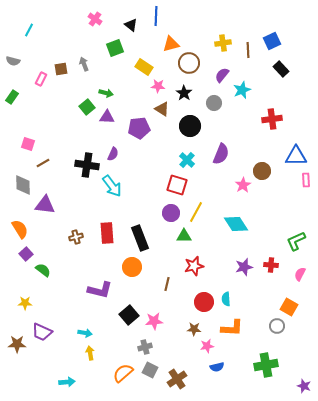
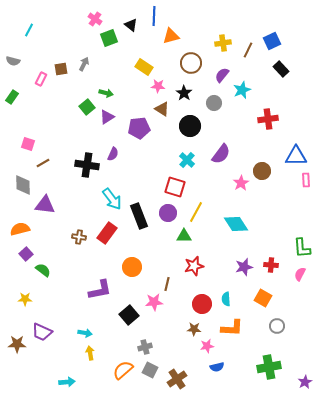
blue line at (156, 16): moved 2 px left
orange triangle at (171, 44): moved 8 px up
green square at (115, 48): moved 6 px left, 10 px up
brown line at (248, 50): rotated 28 degrees clockwise
brown circle at (189, 63): moved 2 px right
gray arrow at (84, 64): rotated 48 degrees clockwise
purple triangle at (107, 117): rotated 35 degrees counterclockwise
red cross at (272, 119): moved 4 px left
purple semicircle at (221, 154): rotated 15 degrees clockwise
red square at (177, 185): moved 2 px left, 2 px down
pink star at (243, 185): moved 2 px left, 2 px up
cyan arrow at (112, 186): moved 13 px down
purple circle at (171, 213): moved 3 px left
orange semicircle at (20, 229): rotated 72 degrees counterclockwise
red rectangle at (107, 233): rotated 40 degrees clockwise
brown cross at (76, 237): moved 3 px right; rotated 24 degrees clockwise
black rectangle at (140, 238): moved 1 px left, 22 px up
green L-shape at (296, 241): moved 6 px right, 7 px down; rotated 70 degrees counterclockwise
purple L-shape at (100, 290): rotated 25 degrees counterclockwise
red circle at (204, 302): moved 2 px left, 2 px down
yellow star at (25, 303): moved 4 px up
orange square at (289, 307): moved 26 px left, 9 px up
pink star at (154, 321): moved 19 px up
green cross at (266, 365): moved 3 px right, 2 px down
orange semicircle at (123, 373): moved 3 px up
purple star at (304, 386): moved 1 px right, 4 px up; rotated 24 degrees clockwise
